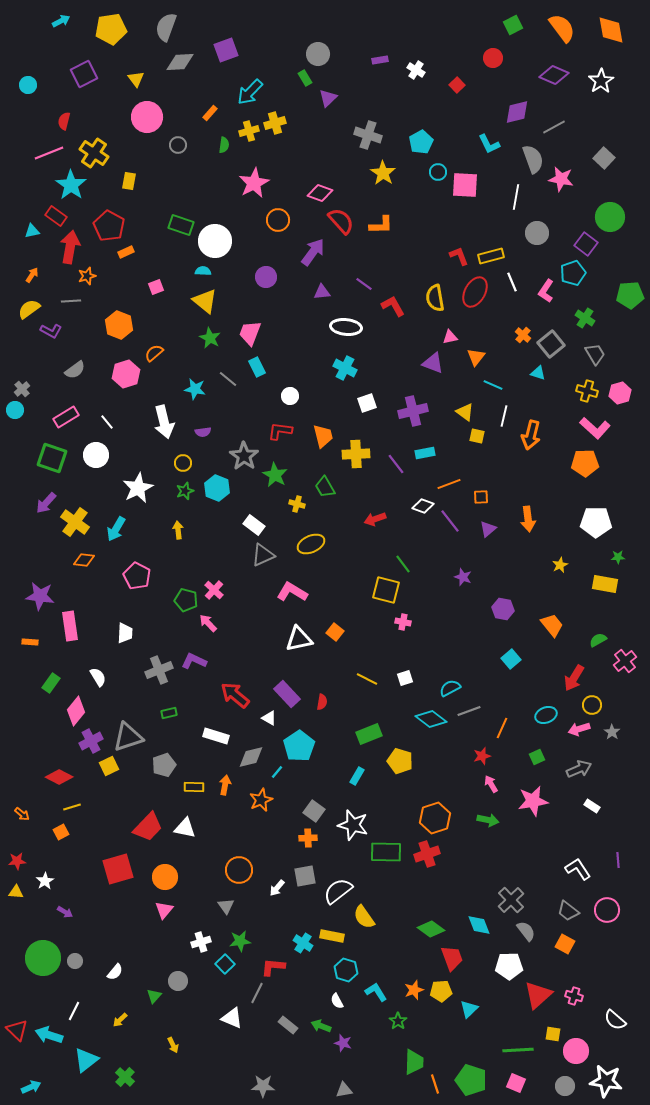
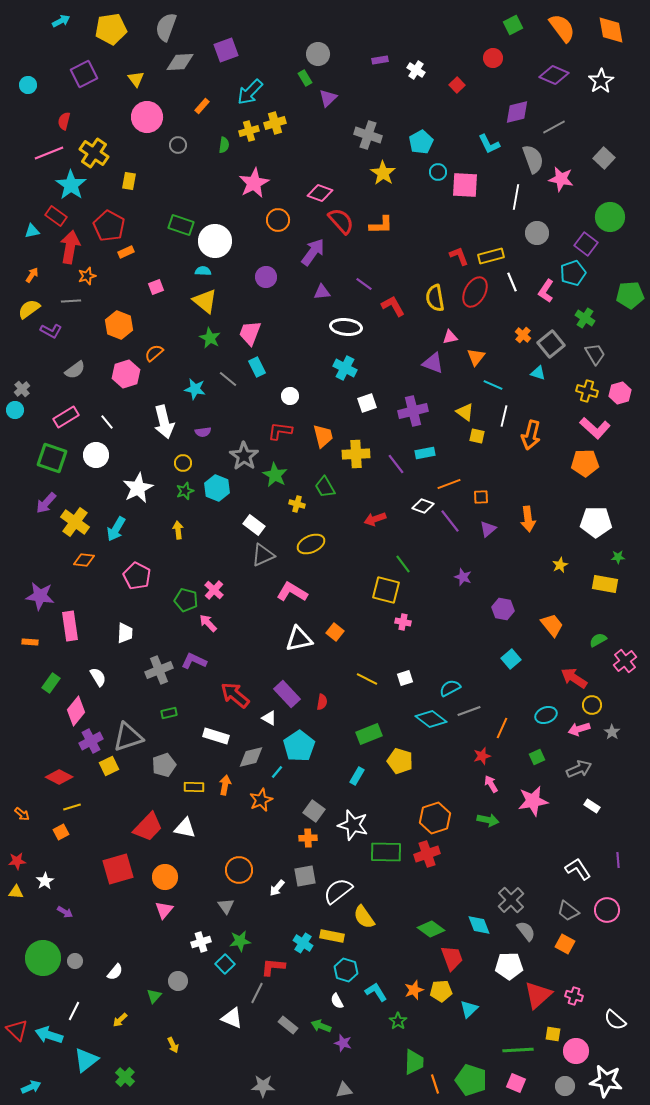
orange rectangle at (210, 113): moved 8 px left, 7 px up
red arrow at (574, 678): rotated 92 degrees clockwise
